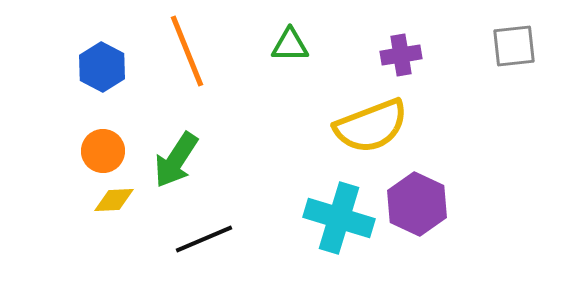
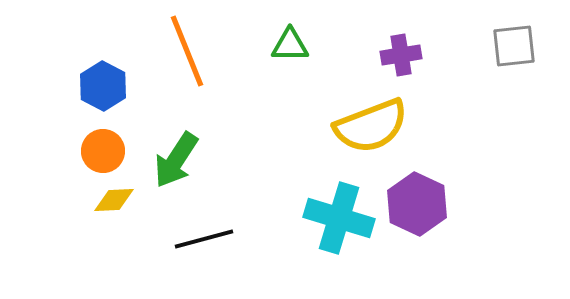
blue hexagon: moved 1 px right, 19 px down
black line: rotated 8 degrees clockwise
